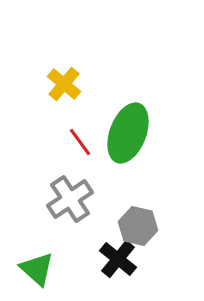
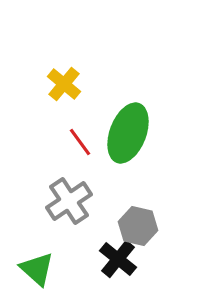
gray cross: moved 1 px left, 2 px down
